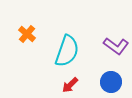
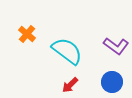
cyan semicircle: rotated 72 degrees counterclockwise
blue circle: moved 1 px right
